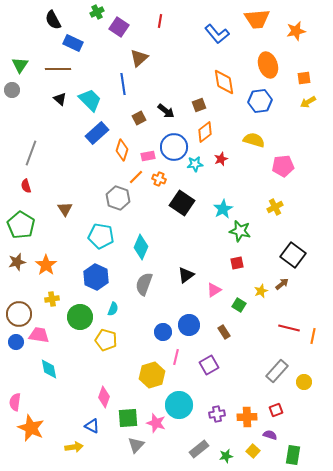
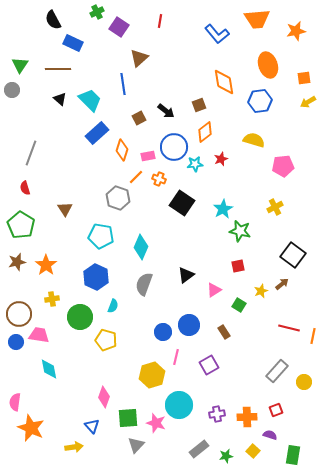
red semicircle at (26, 186): moved 1 px left, 2 px down
red square at (237, 263): moved 1 px right, 3 px down
cyan semicircle at (113, 309): moved 3 px up
blue triangle at (92, 426): rotated 21 degrees clockwise
